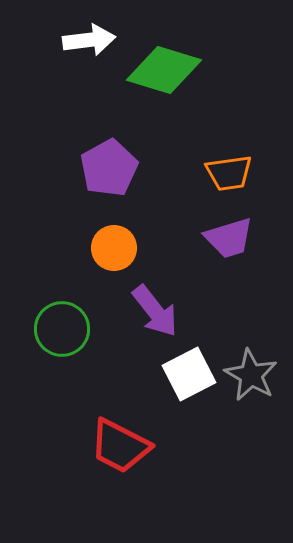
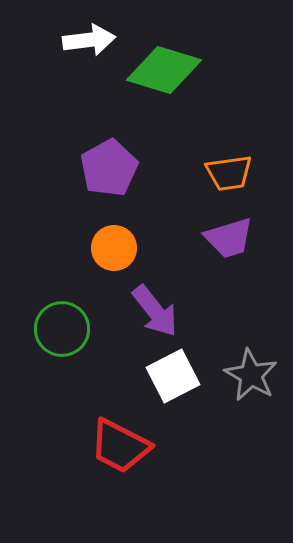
white square: moved 16 px left, 2 px down
